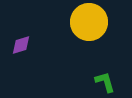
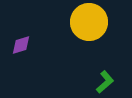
green L-shape: rotated 65 degrees clockwise
